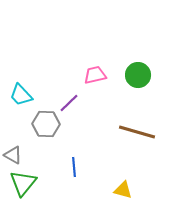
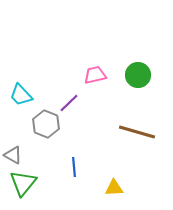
gray hexagon: rotated 20 degrees clockwise
yellow triangle: moved 9 px left, 2 px up; rotated 18 degrees counterclockwise
